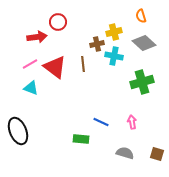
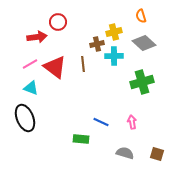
cyan cross: rotated 12 degrees counterclockwise
black ellipse: moved 7 px right, 13 px up
